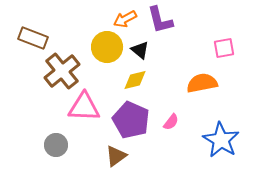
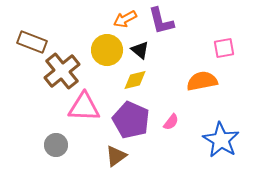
purple L-shape: moved 1 px right, 1 px down
brown rectangle: moved 1 px left, 4 px down
yellow circle: moved 3 px down
orange semicircle: moved 2 px up
